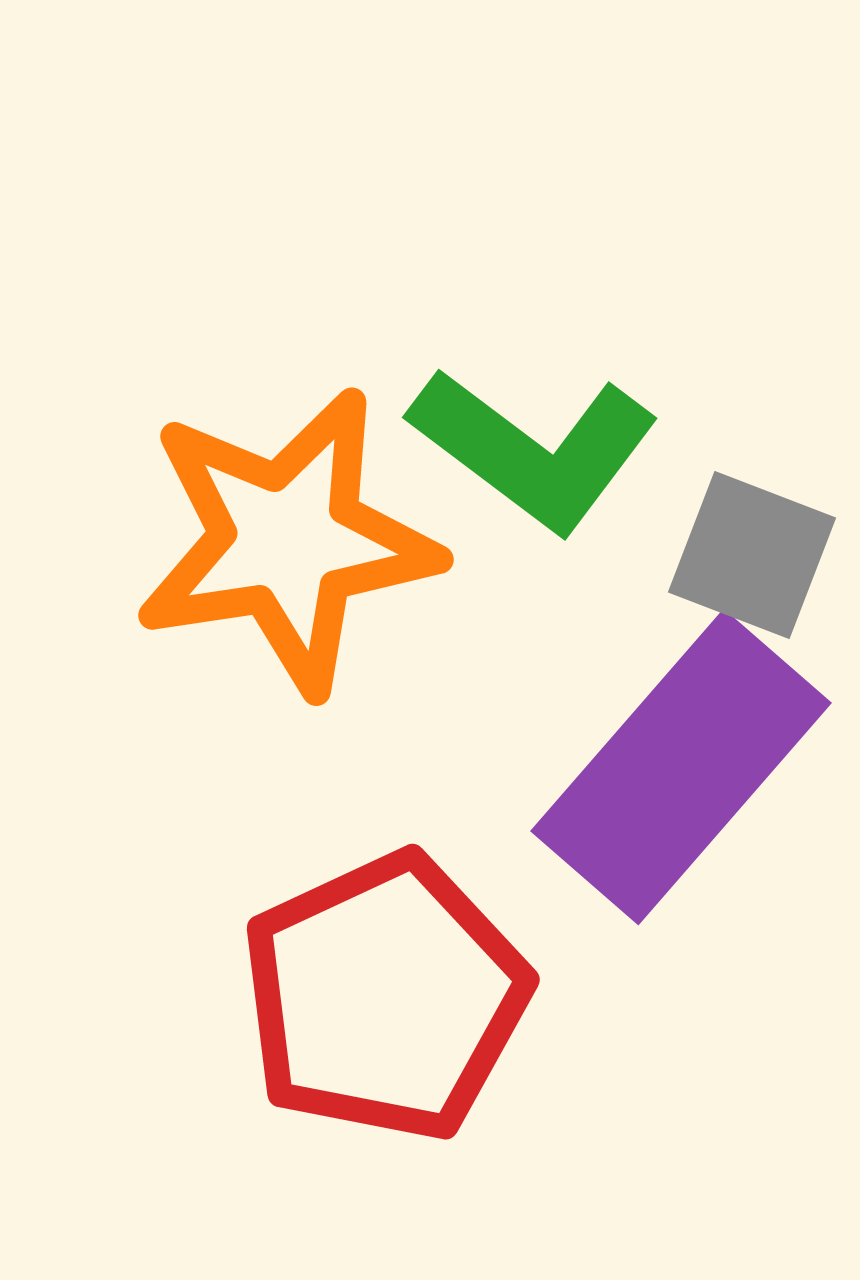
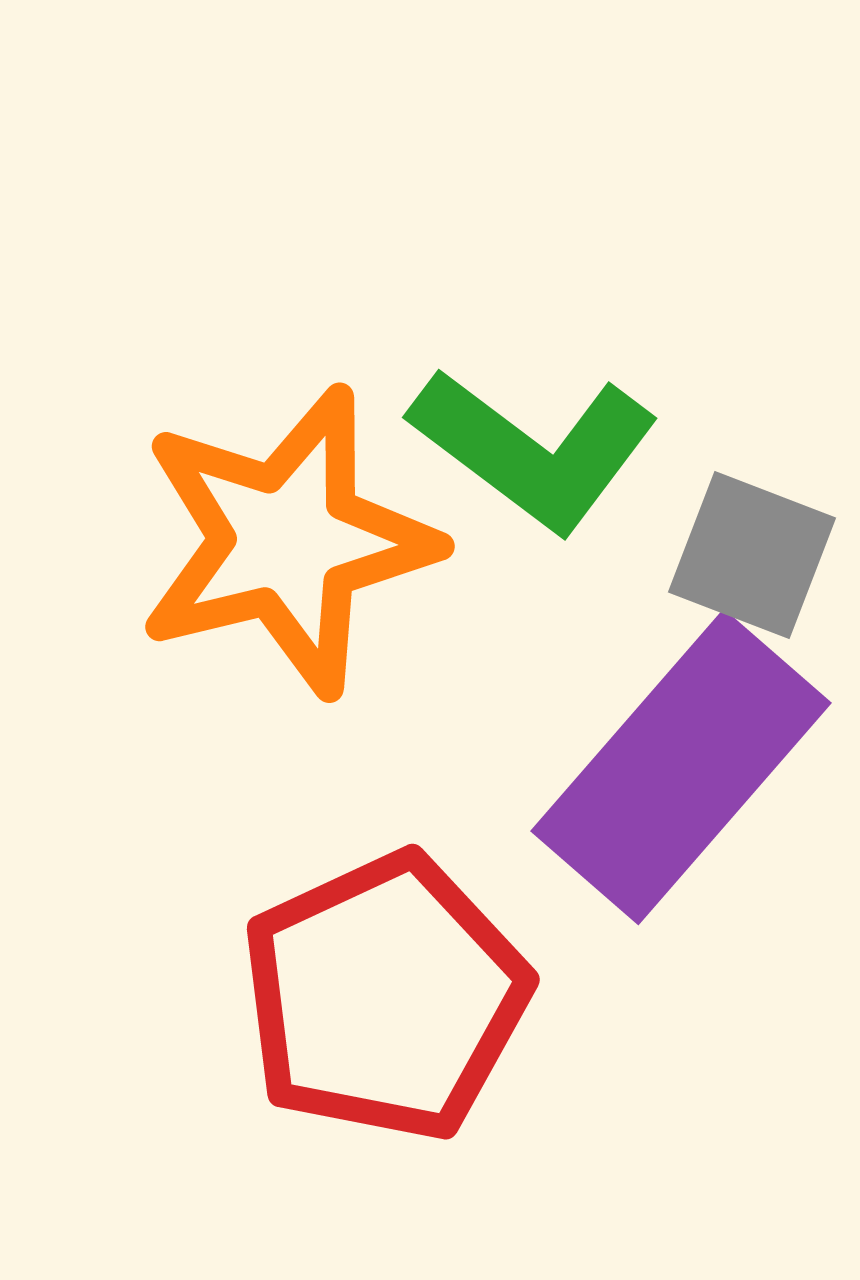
orange star: rotated 5 degrees counterclockwise
